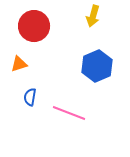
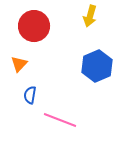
yellow arrow: moved 3 px left
orange triangle: rotated 30 degrees counterclockwise
blue semicircle: moved 2 px up
pink line: moved 9 px left, 7 px down
